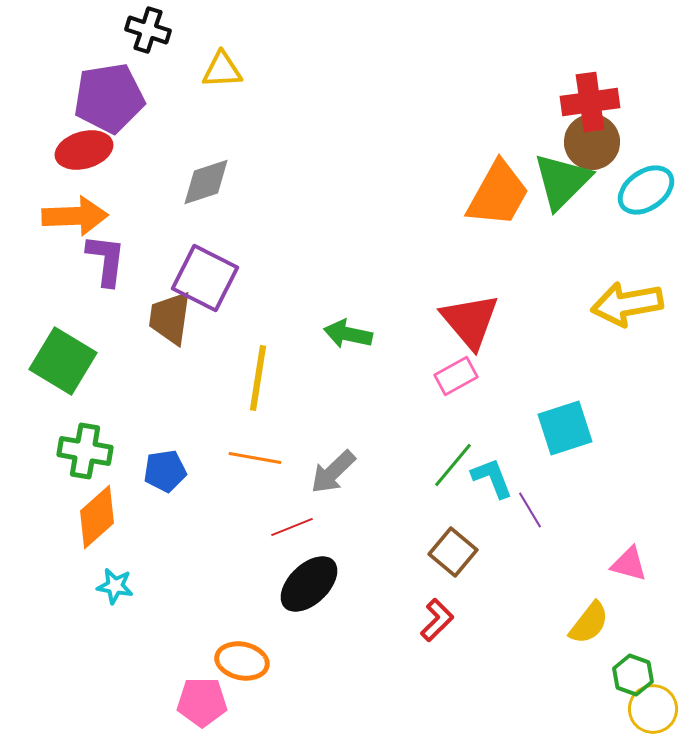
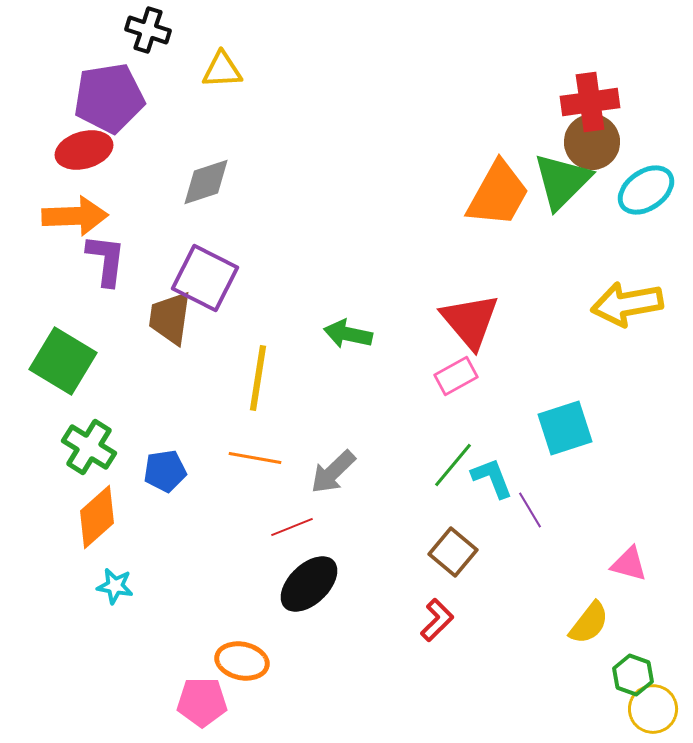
green cross: moved 4 px right, 4 px up; rotated 22 degrees clockwise
